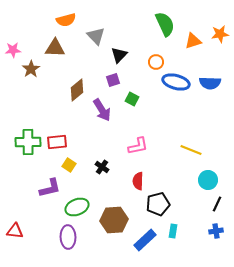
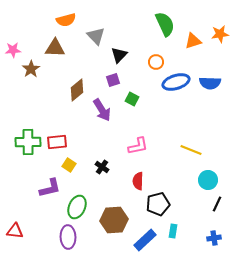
blue ellipse: rotated 32 degrees counterclockwise
green ellipse: rotated 45 degrees counterclockwise
blue cross: moved 2 px left, 7 px down
